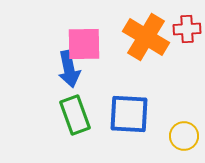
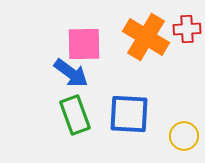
blue arrow: moved 2 px right, 4 px down; rotated 42 degrees counterclockwise
